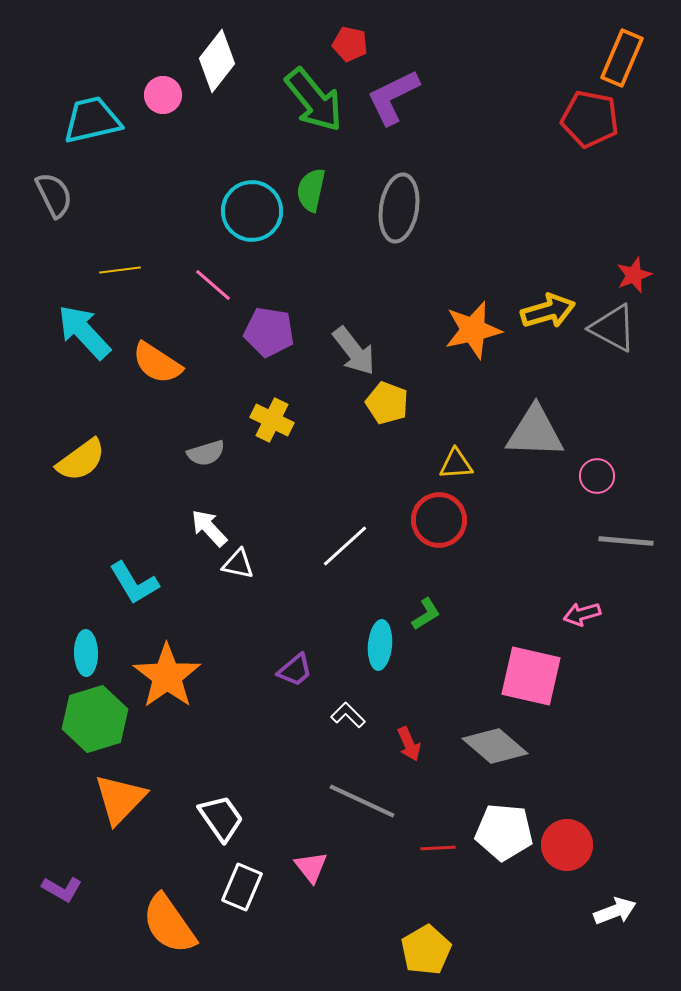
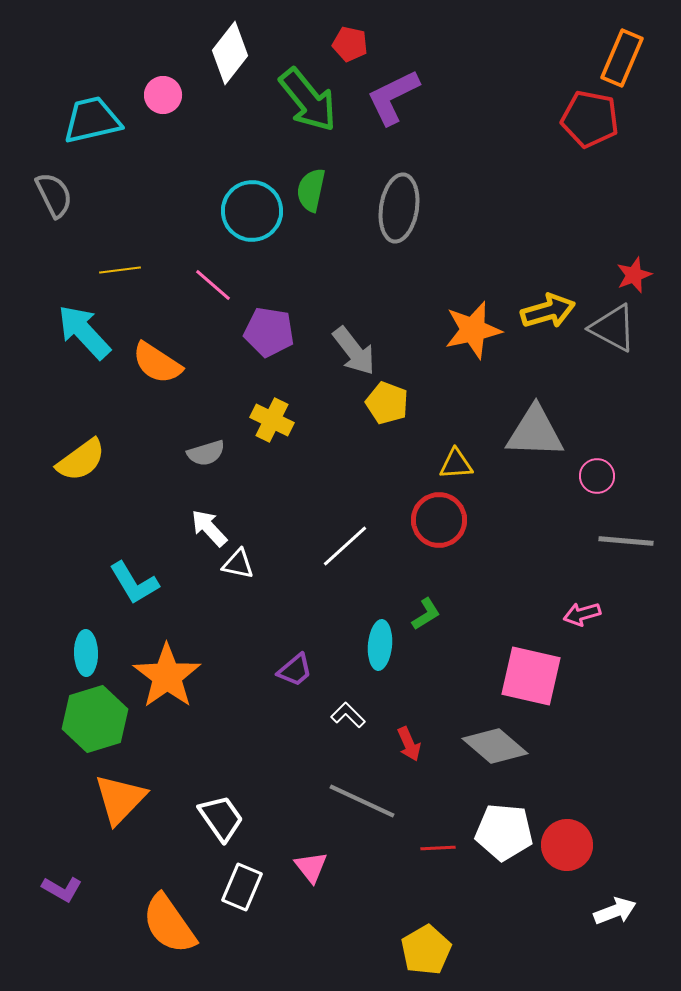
white diamond at (217, 61): moved 13 px right, 8 px up
green arrow at (314, 100): moved 6 px left
